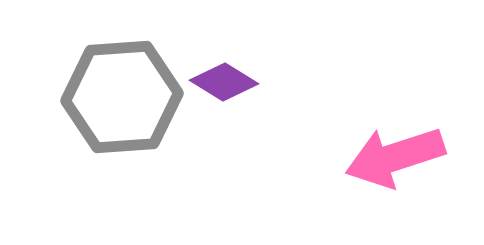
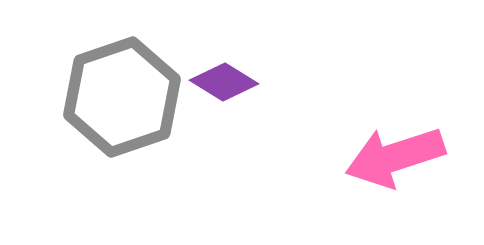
gray hexagon: rotated 15 degrees counterclockwise
